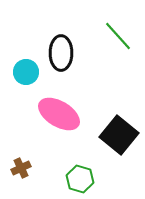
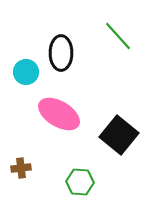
brown cross: rotated 18 degrees clockwise
green hexagon: moved 3 px down; rotated 12 degrees counterclockwise
